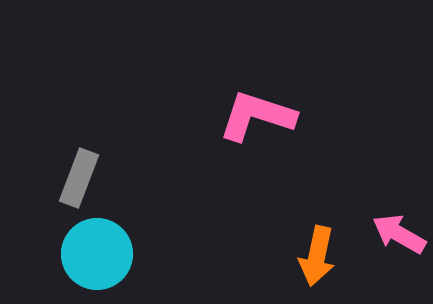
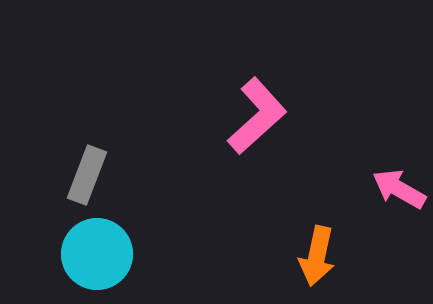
pink L-shape: rotated 120 degrees clockwise
gray rectangle: moved 8 px right, 3 px up
pink arrow: moved 45 px up
